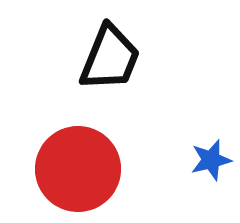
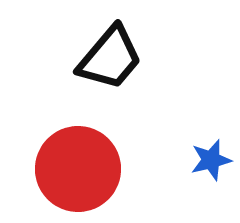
black trapezoid: rotated 18 degrees clockwise
